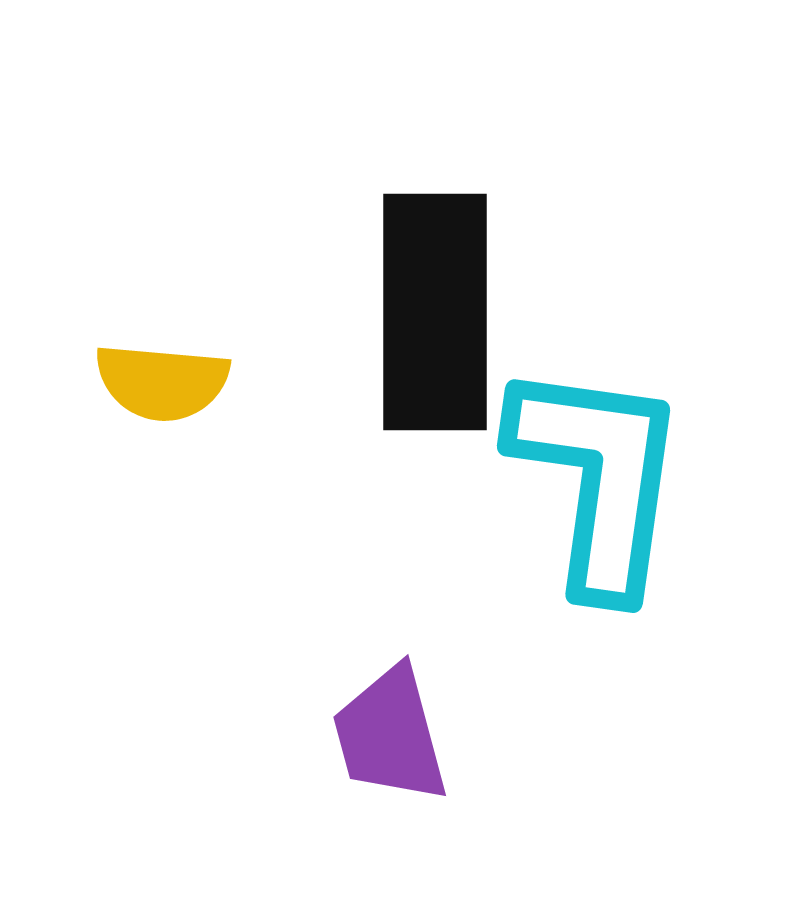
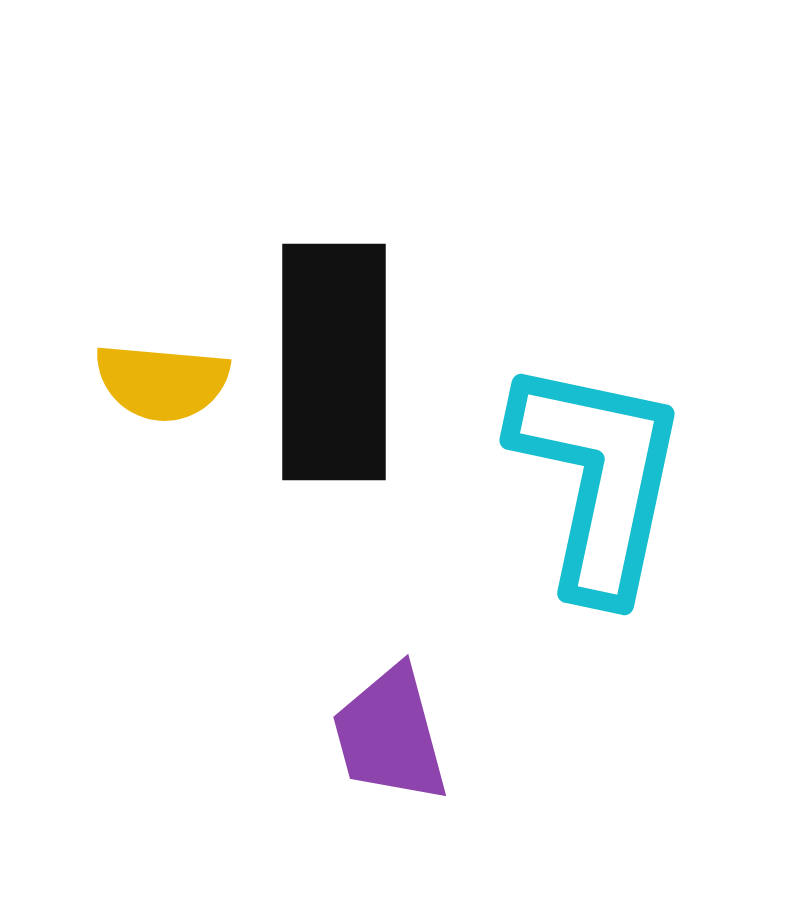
black rectangle: moved 101 px left, 50 px down
cyan L-shape: rotated 4 degrees clockwise
